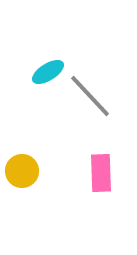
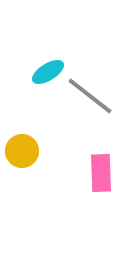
gray line: rotated 9 degrees counterclockwise
yellow circle: moved 20 px up
